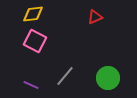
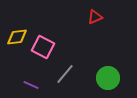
yellow diamond: moved 16 px left, 23 px down
pink square: moved 8 px right, 6 px down
gray line: moved 2 px up
